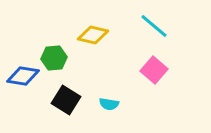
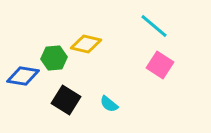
yellow diamond: moved 7 px left, 9 px down
pink square: moved 6 px right, 5 px up; rotated 8 degrees counterclockwise
cyan semicircle: rotated 30 degrees clockwise
